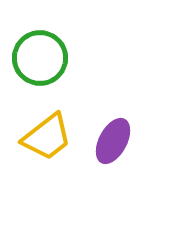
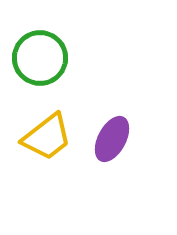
purple ellipse: moved 1 px left, 2 px up
